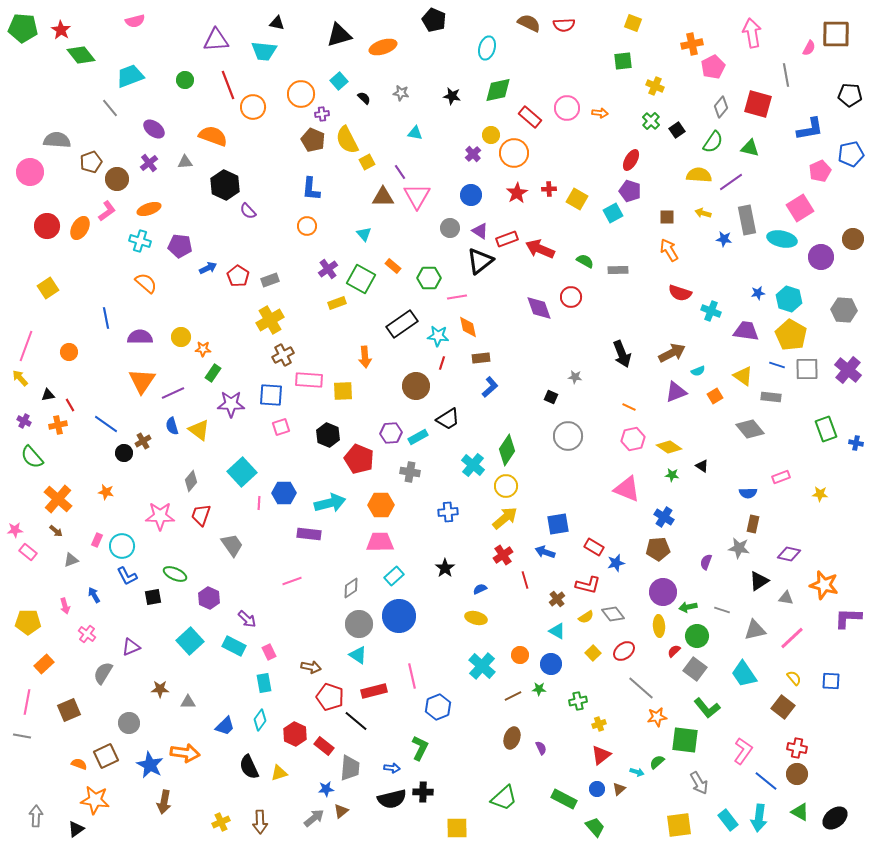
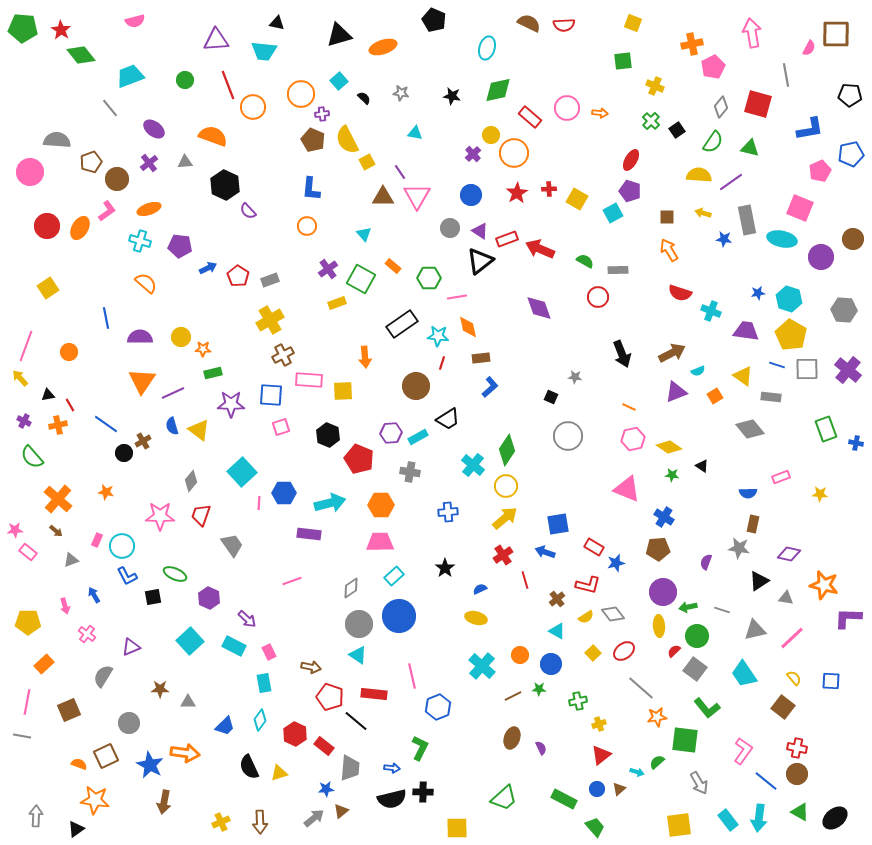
pink square at (800, 208): rotated 36 degrees counterclockwise
red circle at (571, 297): moved 27 px right
green rectangle at (213, 373): rotated 42 degrees clockwise
gray semicircle at (103, 673): moved 3 px down
red rectangle at (374, 691): moved 3 px down; rotated 20 degrees clockwise
